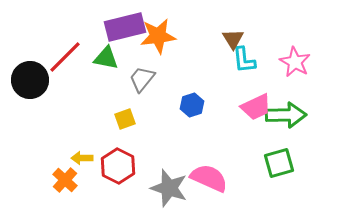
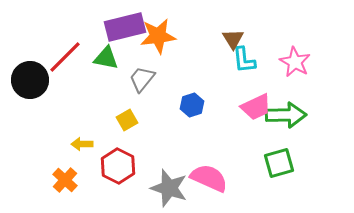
yellow square: moved 2 px right, 1 px down; rotated 10 degrees counterclockwise
yellow arrow: moved 14 px up
